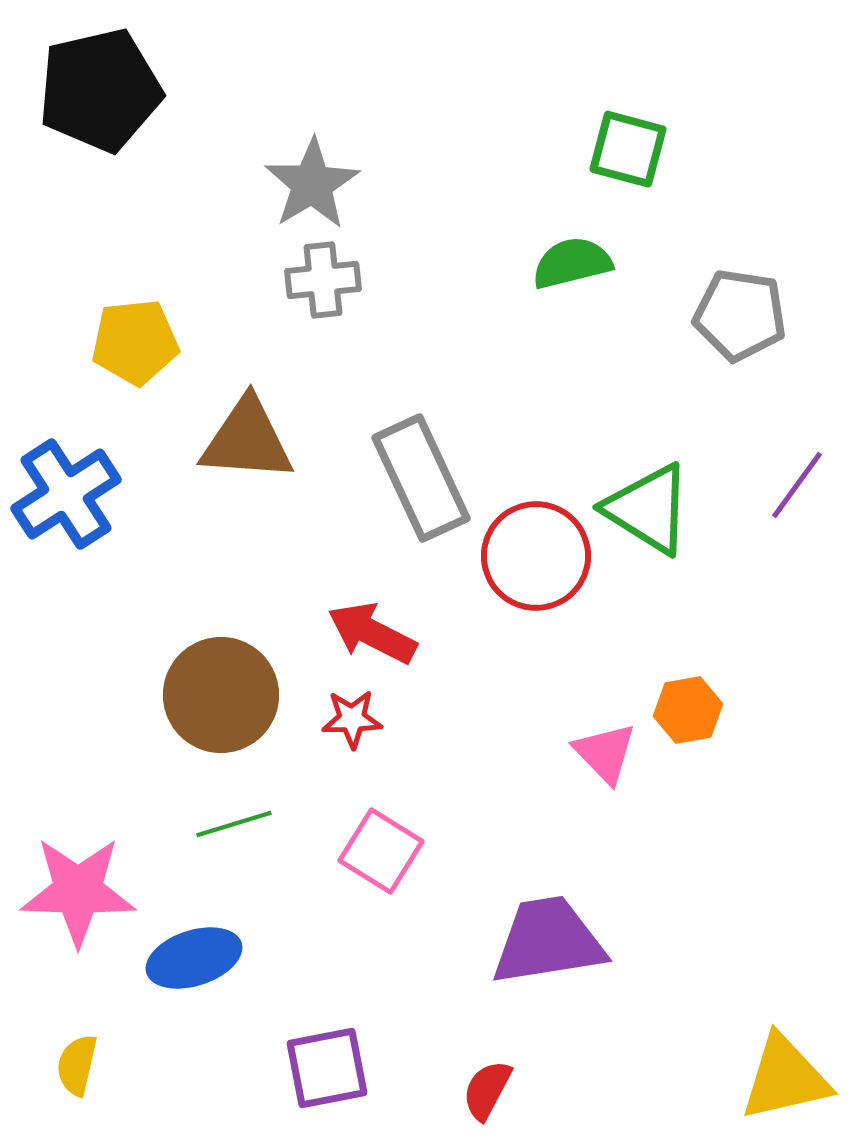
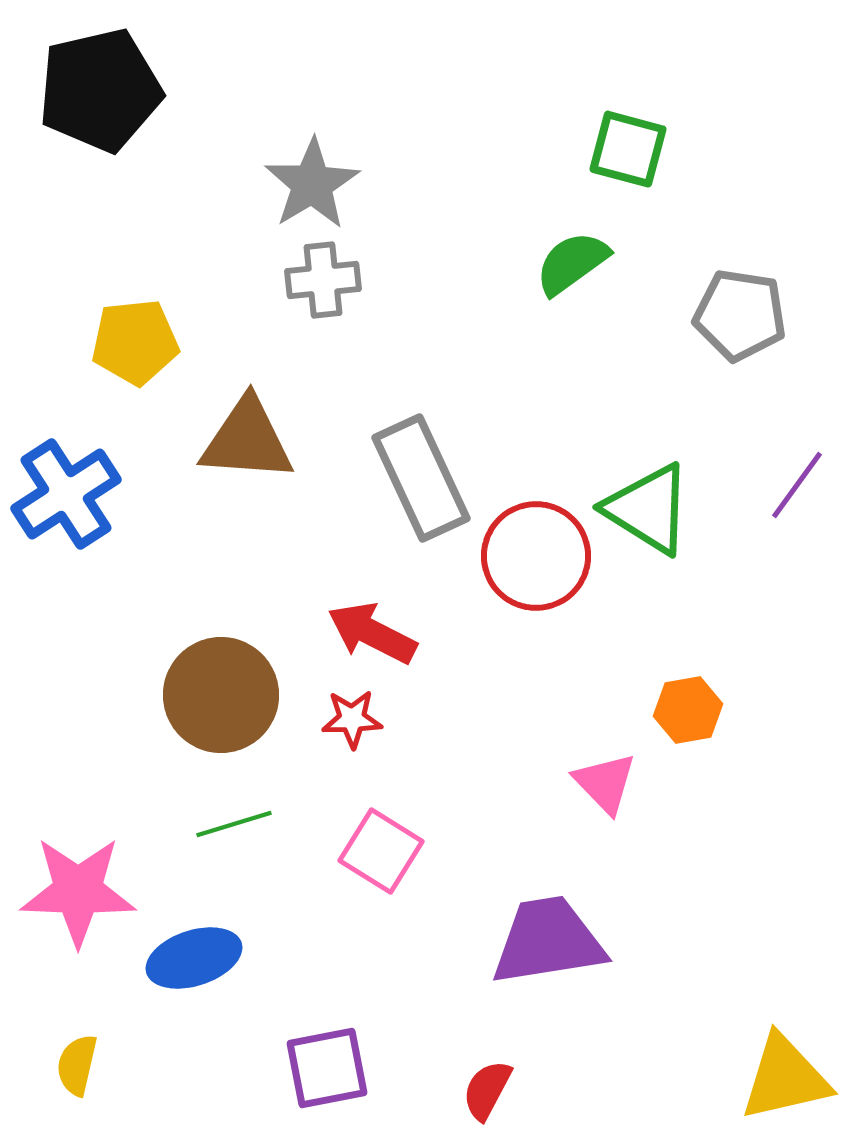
green semicircle: rotated 22 degrees counterclockwise
pink triangle: moved 30 px down
